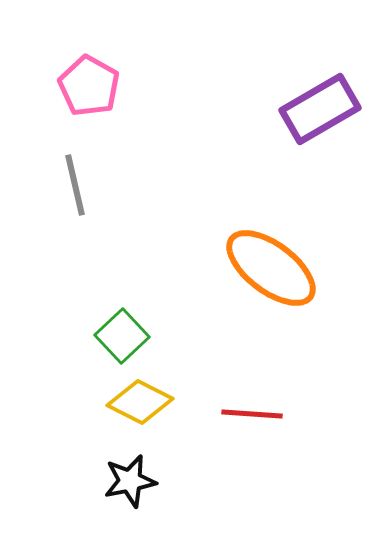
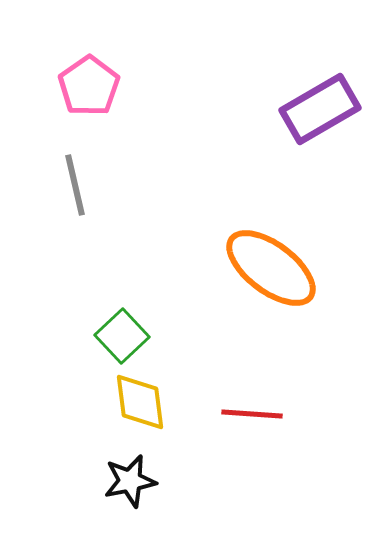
pink pentagon: rotated 8 degrees clockwise
yellow diamond: rotated 56 degrees clockwise
